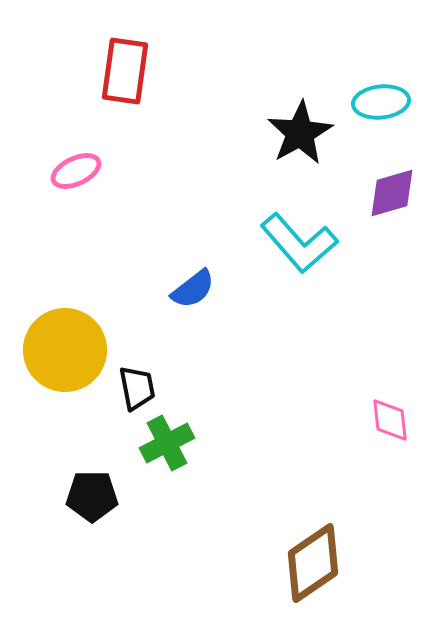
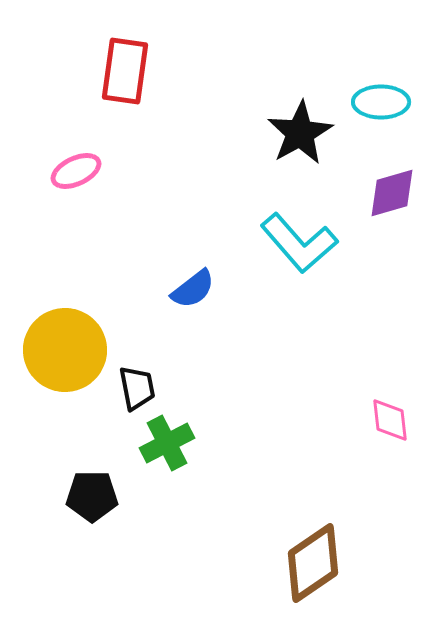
cyan ellipse: rotated 6 degrees clockwise
